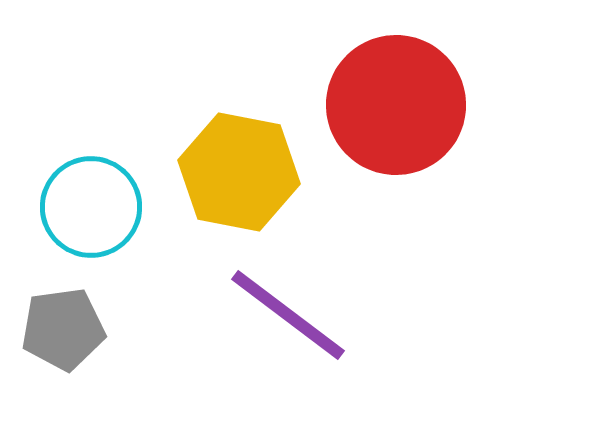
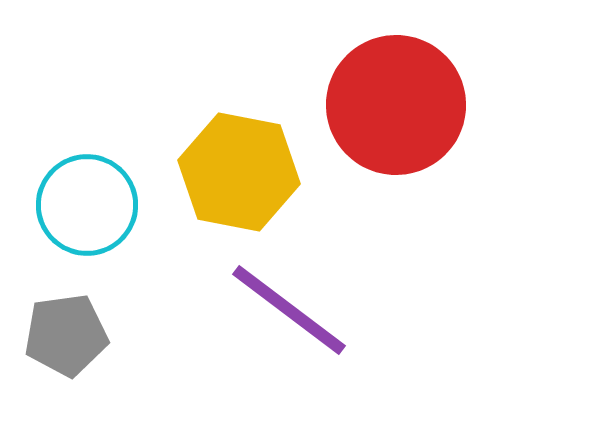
cyan circle: moved 4 px left, 2 px up
purple line: moved 1 px right, 5 px up
gray pentagon: moved 3 px right, 6 px down
